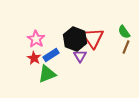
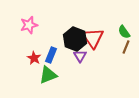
pink star: moved 7 px left, 14 px up; rotated 24 degrees clockwise
blue rectangle: rotated 35 degrees counterclockwise
green triangle: moved 1 px right, 1 px down
